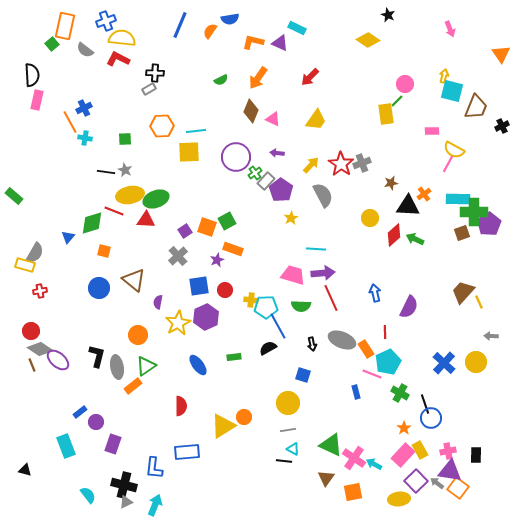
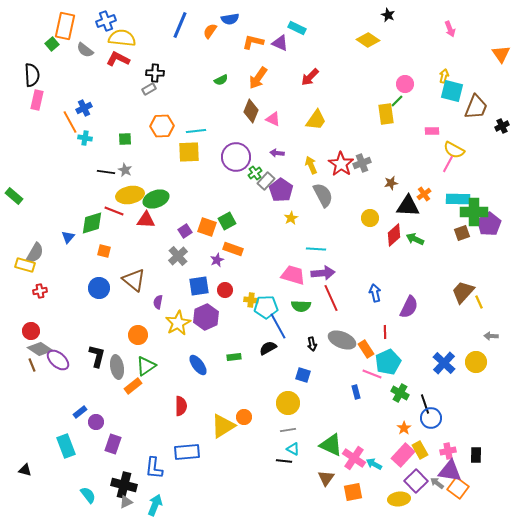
yellow arrow at (311, 165): rotated 66 degrees counterclockwise
